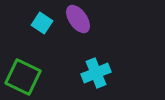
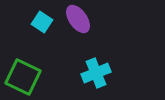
cyan square: moved 1 px up
